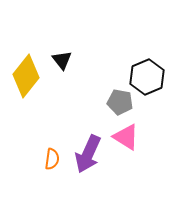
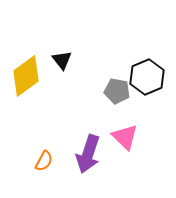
yellow diamond: rotated 15 degrees clockwise
gray pentagon: moved 3 px left, 11 px up
pink triangle: moved 1 px left; rotated 12 degrees clockwise
purple arrow: rotated 6 degrees counterclockwise
orange semicircle: moved 8 px left, 2 px down; rotated 20 degrees clockwise
